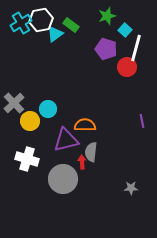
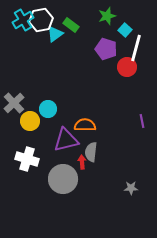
cyan cross: moved 2 px right, 3 px up
